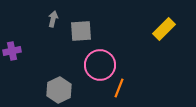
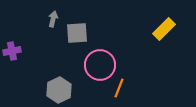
gray square: moved 4 px left, 2 px down
